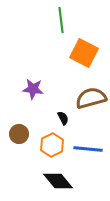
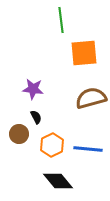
orange square: rotated 32 degrees counterclockwise
black semicircle: moved 27 px left, 1 px up
